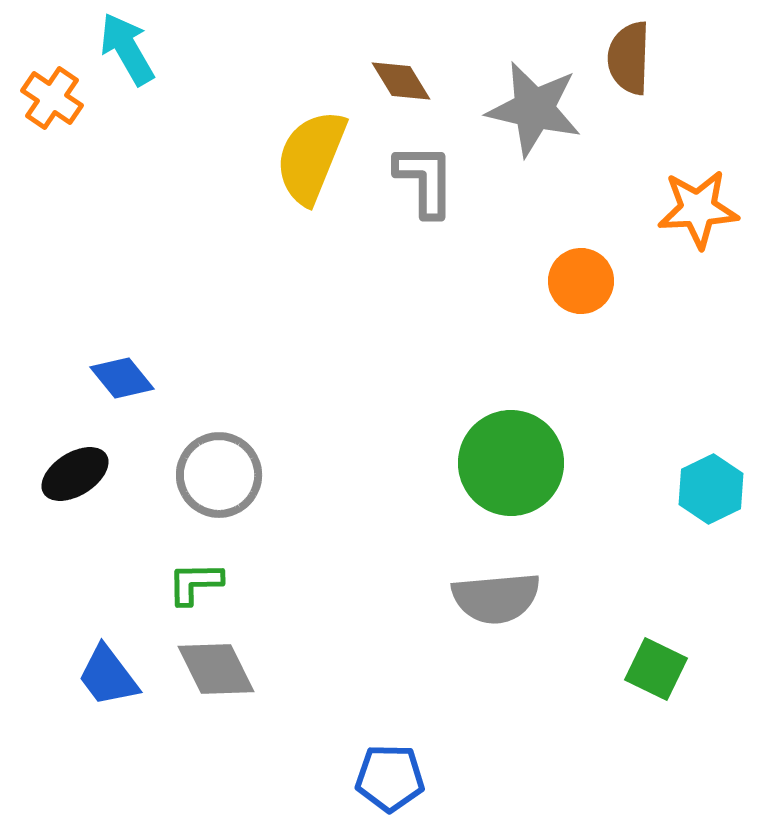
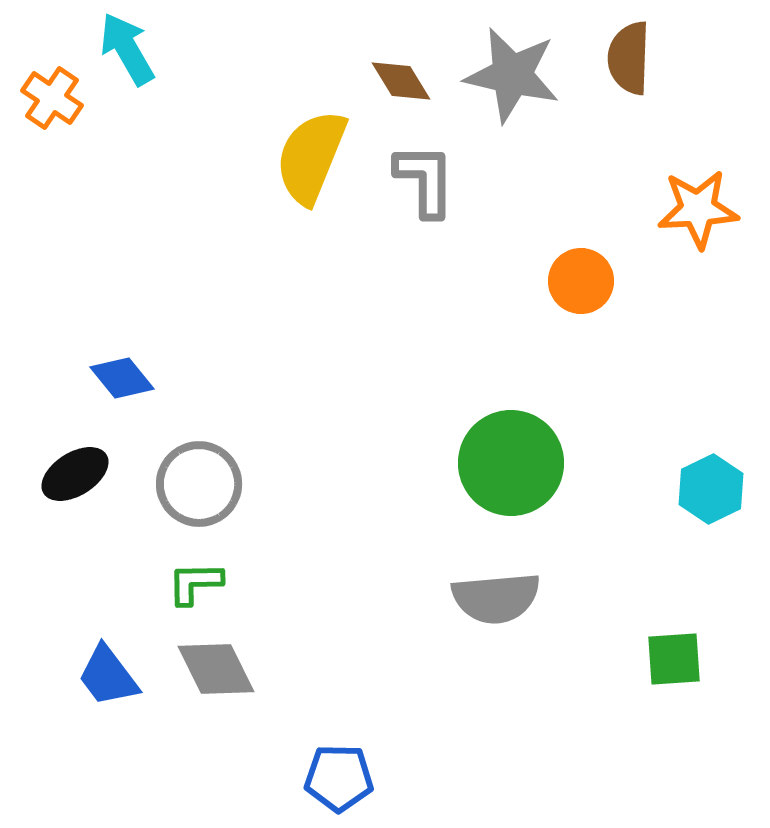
gray star: moved 22 px left, 34 px up
gray circle: moved 20 px left, 9 px down
green square: moved 18 px right, 10 px up; rotated 30 degrees counterclockwise
blue pentagon: moved 51 px left
